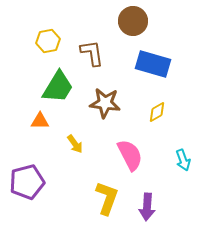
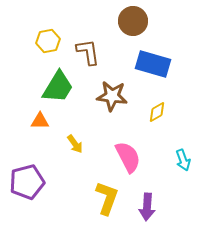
brown L-shape: moved 4 px left, 1 px up
brown star: moved 7 px right, 7 px up
pink semicircle: moved 2 px left, 2 px down
